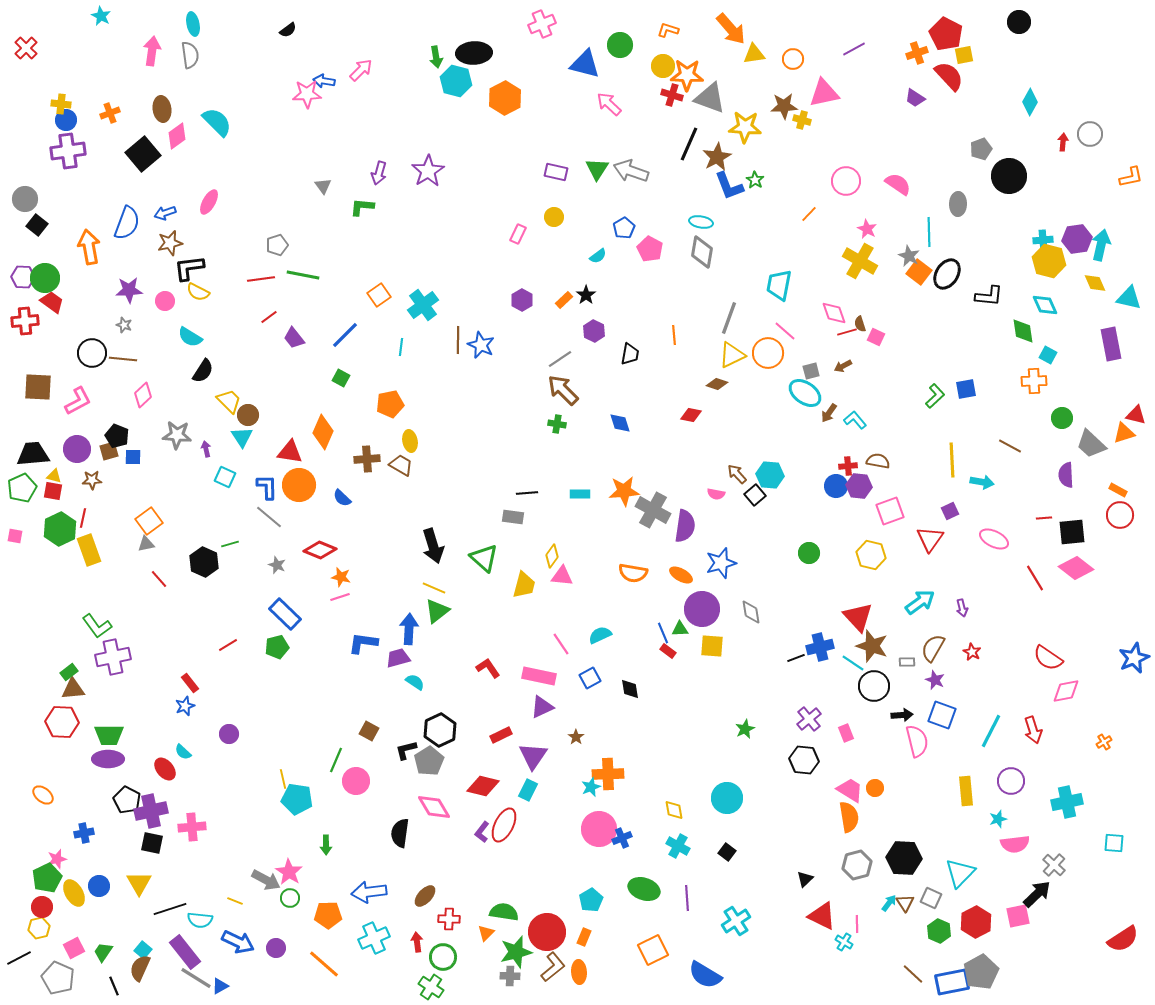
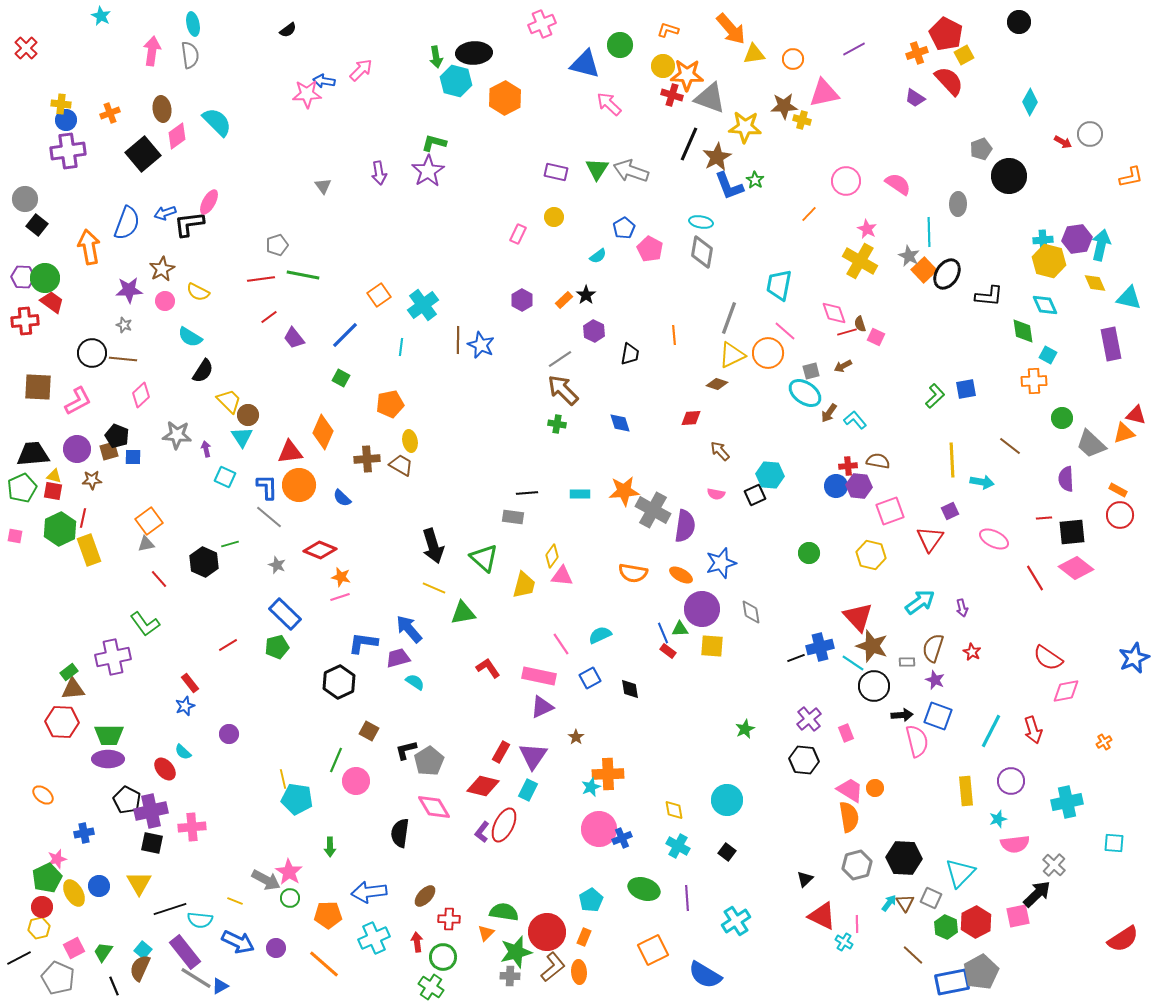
yellow square at (964, 55): rotated 18 degrees counterclockwise
red semicircle at (949, 76): moved 5 px down
red arrow at (1063, 142): rotated 114 degrees clockwise
purple arrow at (379, 173): rotated 25 degrees counterclockwise
green L-shape at (362, 207): moved 72 px right, 64 px up; rotated 10 degrees clockwise
brown star at (170, 243): moved 8 px left, 26 px down; rotated 15 degrees counterclockwise
black L-shape at (189, 268): moved 44 px up
orange square at (919, 272): moved 5 px right, 2 px up; rotated 10 degrees clockwise
pink diamond at (143, 395): moved 2 px left
red diamond at (691, 415): moved 3 px down; rotated 15 degrees counterclockwise
brown line at (1010, 446): rotated 10 degrees clockwise
red triangle at (290, 452): rotated 16 degrees counterclockwise
brown arrow at (737, 474): moved 17 px left, 23 px up
purple semicircle at (1066, 475): moved 4 px down
black square at (755, 495): rotated 15 degrees clockwise
green triangle at (437, 611): moved 26 px right, 2 px down; rotated 28 degrees clockwise
green L-shape at (97, 626): moved 48 px right, 2 px up
blue arrow at (409, 629): rotated 44 degrees counterclockwise
brown semicircle at (933, 648): rotated 12 degrees counterclockwise
blue square at (942, 715): moved 4 px left, 1 px down
black hexagon at (440, 730): moved 101 px left, 48 px up
red rectangle at (501, 735): moved 17 px down; rotated 35 degrees counterclockwise
cyan circle at (727, 798): moved 2 px down
green arrow at (326, 845): moved 4 px right, 2 px down
green hexagon at (939, 931): moved 7 px right, 4 px up
brown line at (913, 974): moved 19 px up
